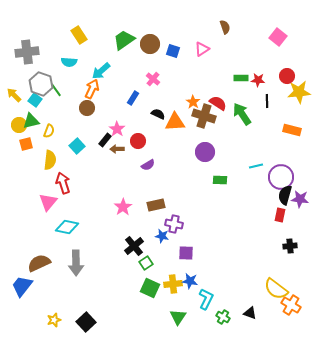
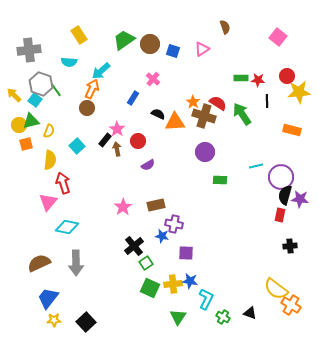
gray cross at (27, 52): moved 2 px right, 2 px up
brown arrow at (117, 149): rotated 80 degrees clockwise
blue trapezoid at (22, 286): moved 26 px right, 12 px down
yellow star at (54, 320): rotated 16 degrees clockwise
